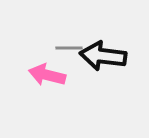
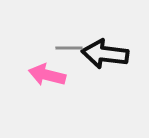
black arrow: moved 2 px right, 2 px up
